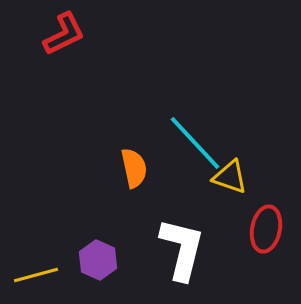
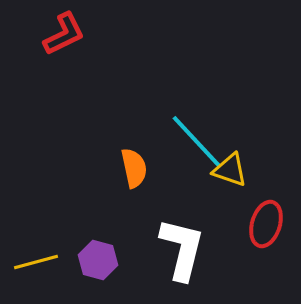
cyan line: moved 2 px right, 1 px up
yellow triangle: moved 7 px up
red ellipse: moved 5 px up; rotated 6 degrees clockwise
purple hexagon: rotated 9 degrees counterclockwise
yellow line: moved 13 px up
